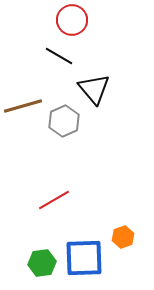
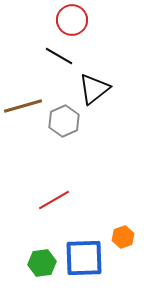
black triangle: rotated 32 degrees clockwise
